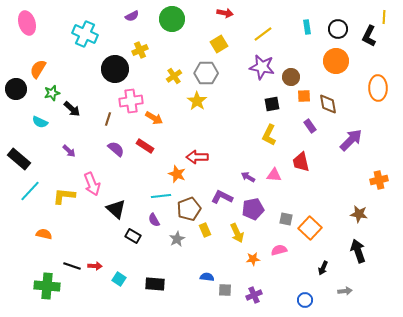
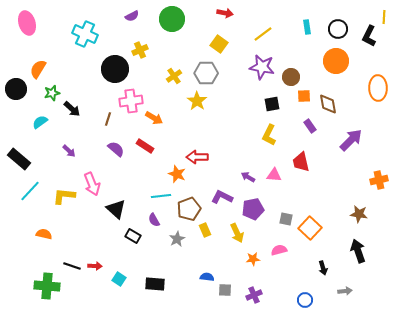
yellow square at (219, 44): rotated 24 degrees counterclockwise
cyan semicircle at (40, 122): rotated 119 degrees clockwise
black arrow at (323, 268): rotated 40 degrees counterclockwise
